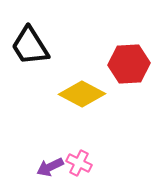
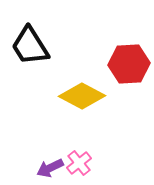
yellow diamond: moved 2 px down
pink cross: rotated 25 degrees clockwise
purple arrow: moved 1 px down
